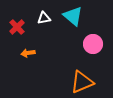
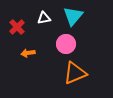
cyan triangle: rotated 30 degrees clockwise
pink circle: moved 27 px left
orange triangle: moved 7 px left, 9 px up
